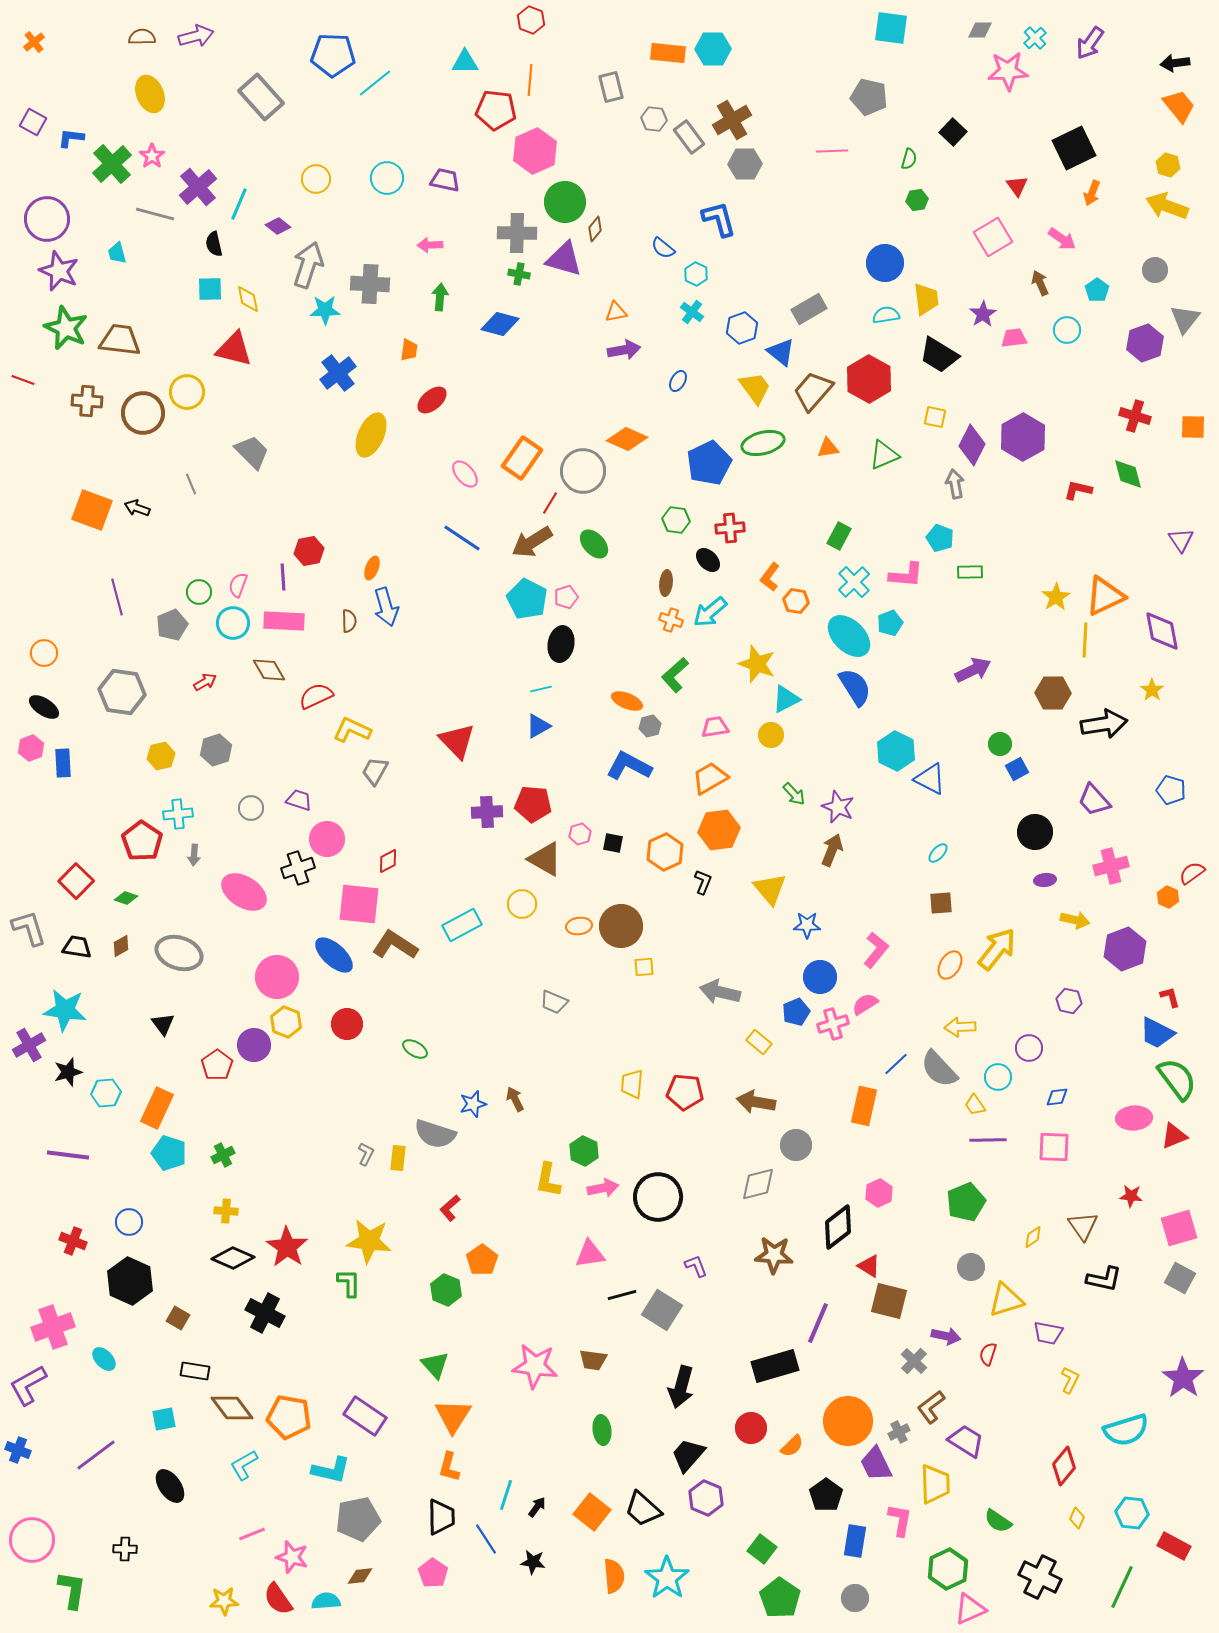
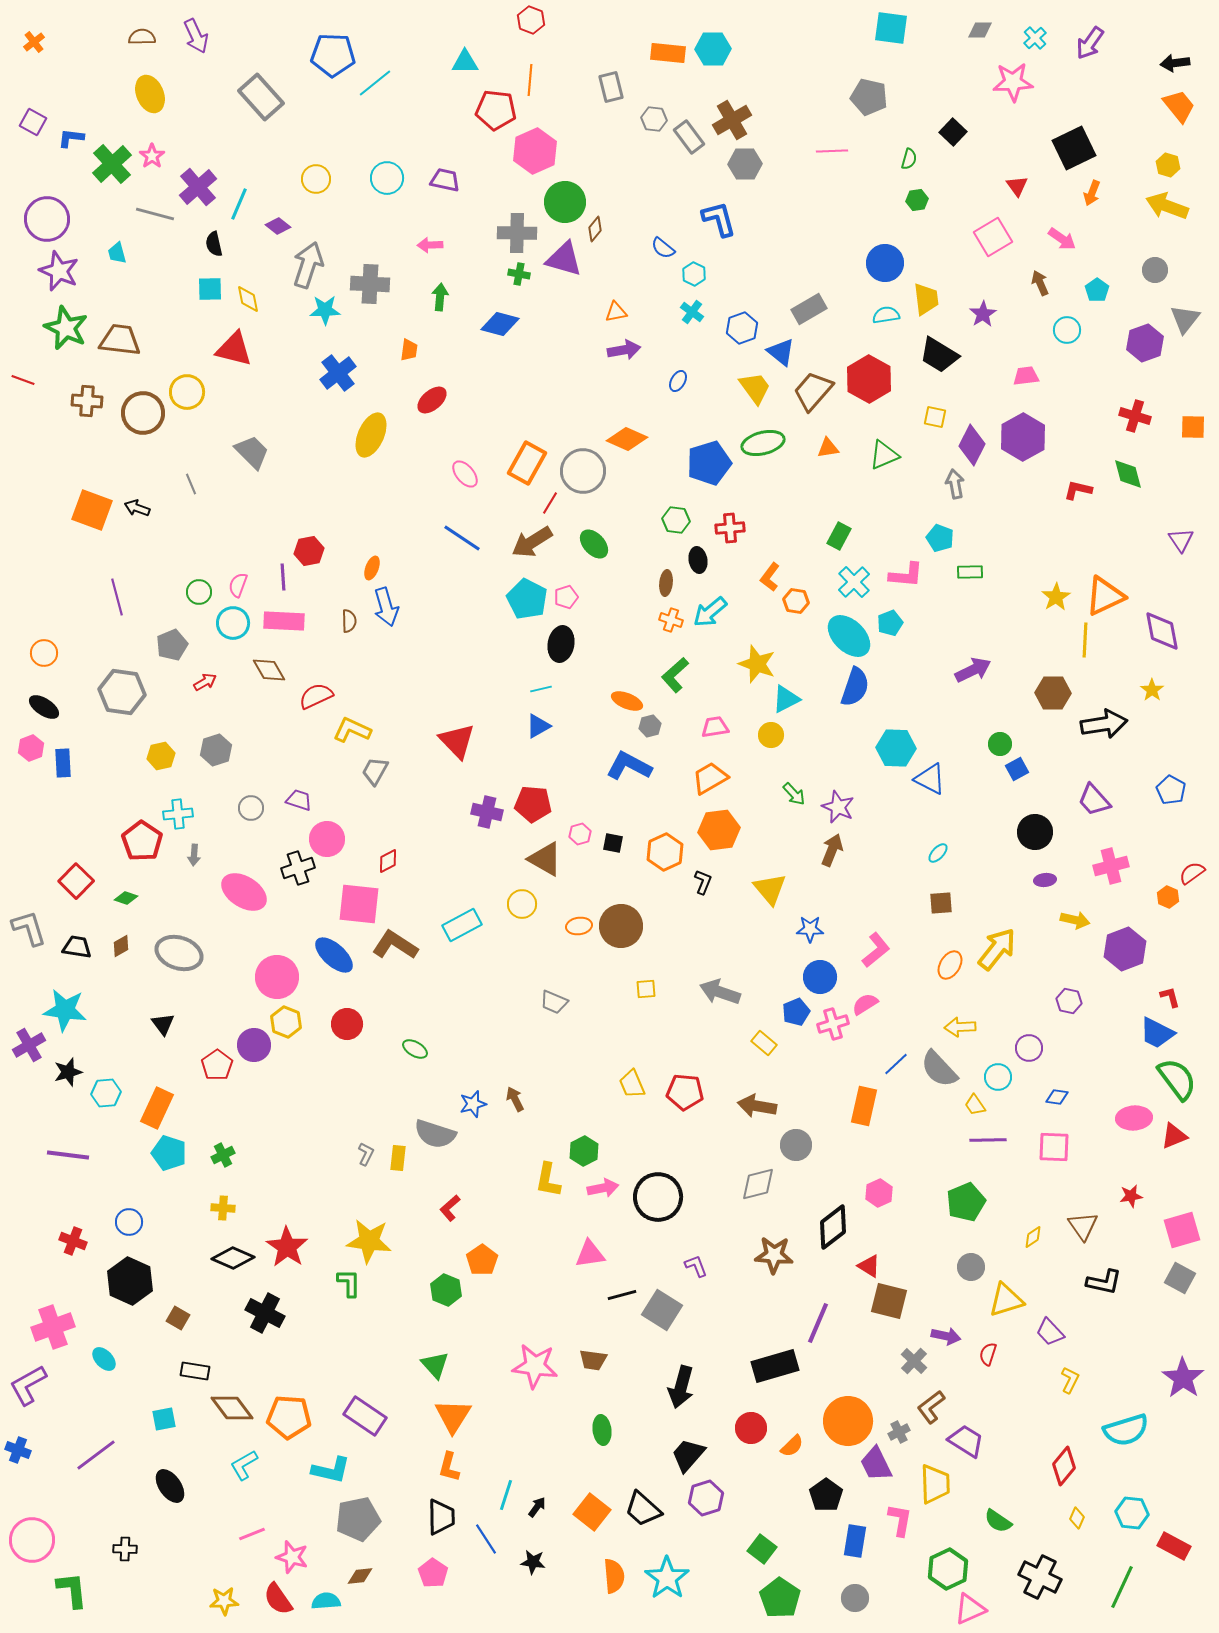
purple arrow at (196, 36): rotated 80 degrees clockwise
pink star at (1008, 71): moved 5 px right, 11 px down
cyan hexagon at (696, 274): moved 2 px left
pink trapezoid at (1014, 338): moved 12 px right, 38 px down
orange rectangle at (522, 458): moved 5 px right, 5 px down; rotated 6 degrees counterclockwise
blue pentagon at (709, 463): rotated 9 degrees clockwise
black ellipse at (708, 560): moved 10 px left; rotated 35 degrees clockwise
gray pentagon at (172, 625): moved 20 px down
blue semicircle at (855, 687): rotated 51 degrees clockwise
cyan hexagon at (896, 751): moved 3 px up; rotated 24 degrees counterclockwise
blue pentagon at (1171, 790): rotated 12 degrees clockwise
purple cross at (487, 812): rotated 16 degrees clockwise
blue star at (807, 925): moved 3 px right, 4 px down
pink L-shape at (876, 950): rotated 12 degrees clockwise
yellow square at (644, 967): moved 2 px right, 22 px down
gray arrow at (720, 992): rotated 6 degrees clockwise
yellow rectangle at (759, 1042): moved 5 px right, 1 px down
yellow trapezoid at (632, 1084): rotated 28 degrees counterclockwise
blue diamond at (1057, 1097): rotated 15 degrees clockwise
brown arrow at (756, 1102): moved 1 px right, 4 px down
green hexagon at (584, 1151): rotated 8 degrees clockwise
red star at (1131, 1196): rotated 15 degrees counterclockwise
yellow cross at (226, 1211): moved 3 px left, 3 px up
black diamond at (838, 1227): moved 5 px left
pink square at (1179, 1228): moved 3 px right, 2 px down
black L-shape at (1104, 1279): moved 3 px down
purple trapezoid at (1048, 1333): moved 2 px right, 1 px up; rotated 36 degrees clockwise
orange pentagon at (289, 1417): rotated 6 degrees counterclockwise
purple hexagon at (706, 1498): rotated 20 degrees clockwise
green L-shape at (72, 1590): rotated 15 degrees counterclockwise
